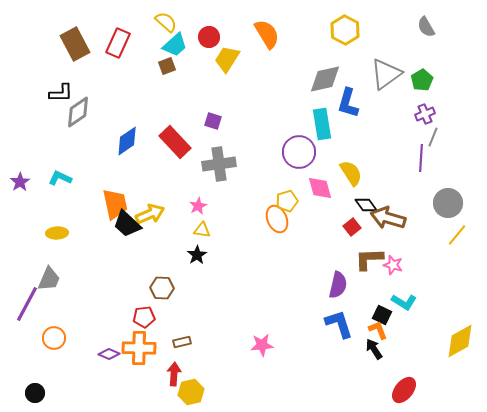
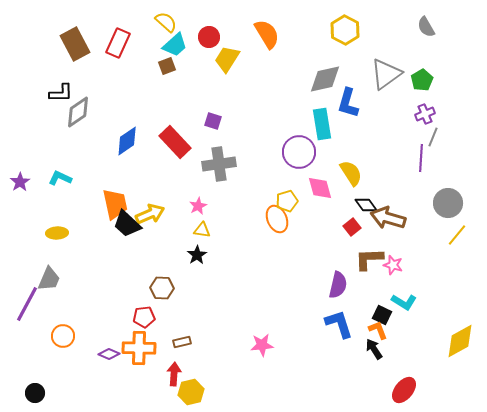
orange circle at (54, 338): moved 9 px right, 2 px up
